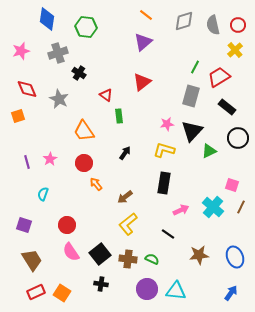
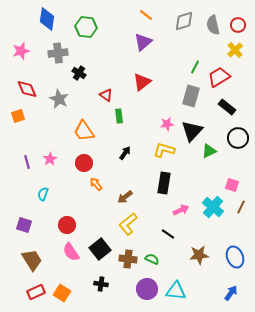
gray cross at (58, 53): rotated 12 degrees clockwise
black square at (100, 254): moved 5 px up
